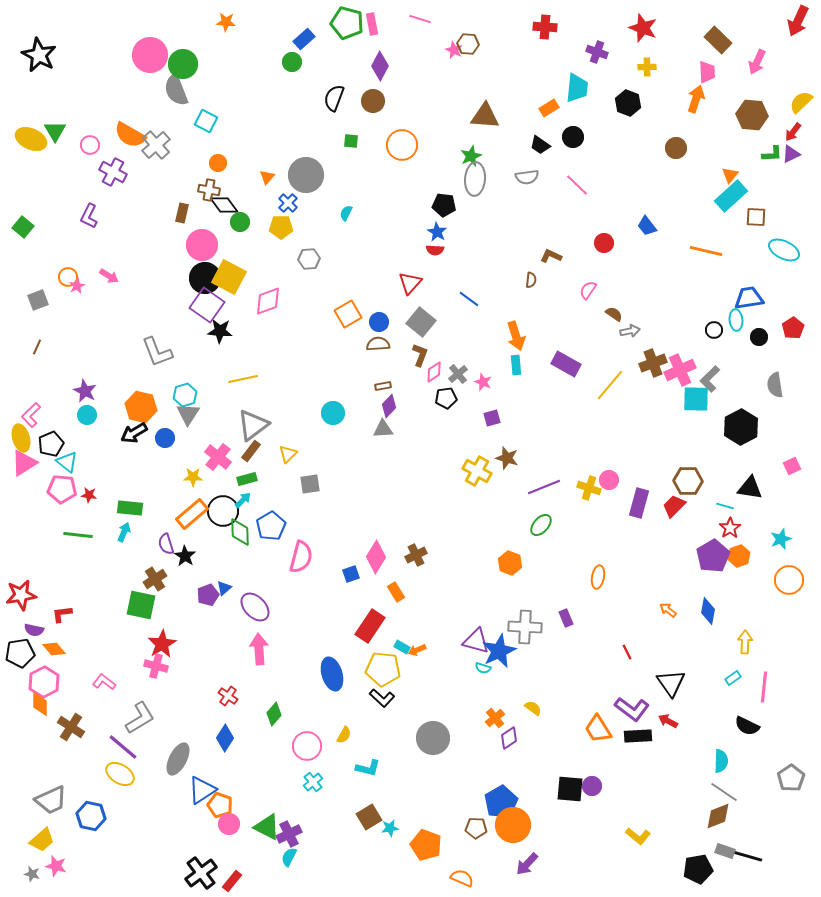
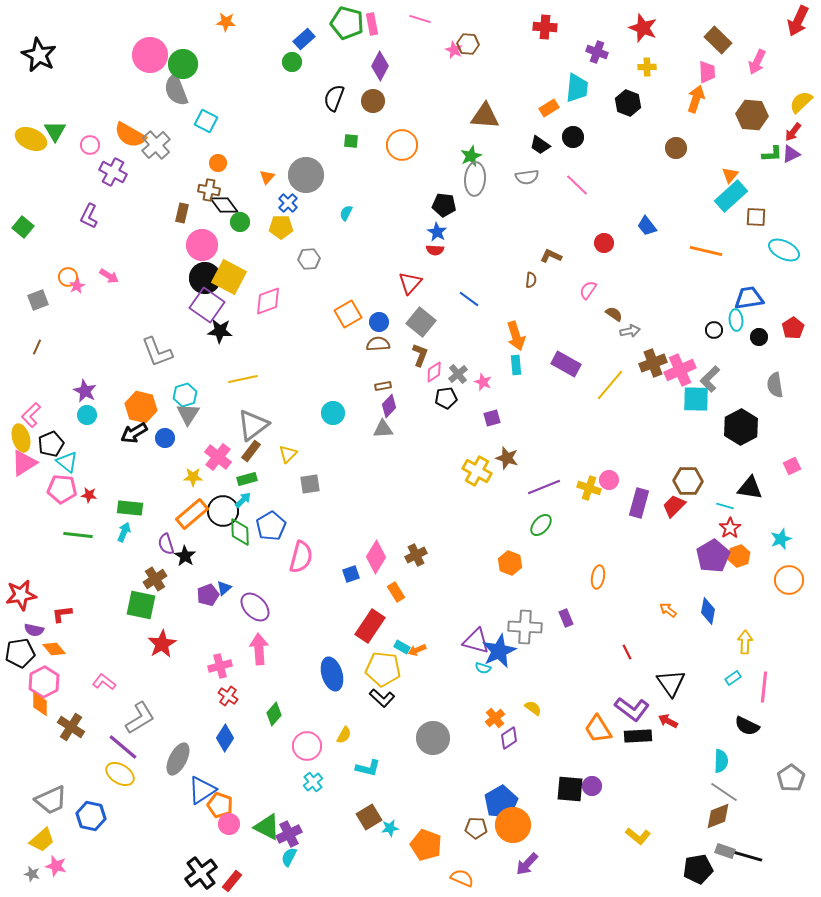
pink cross at (156, 666): moved 64 px right; rotated 30 degrees counterclockwise
